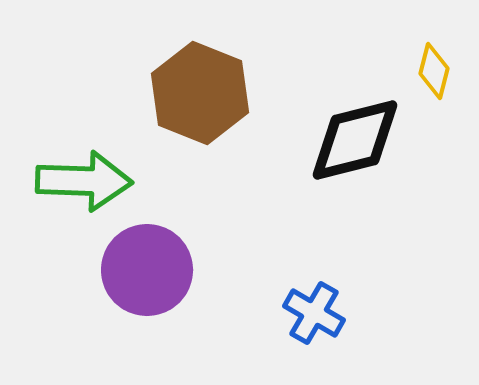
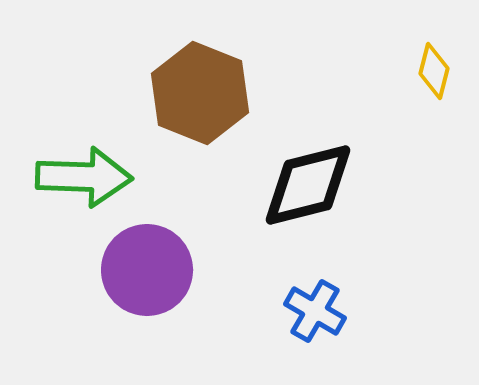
black diamond: moved 47 px left, 45 px down
green arrow: moved 4 px up
blue cross: moved 1 px right, 2 px up
